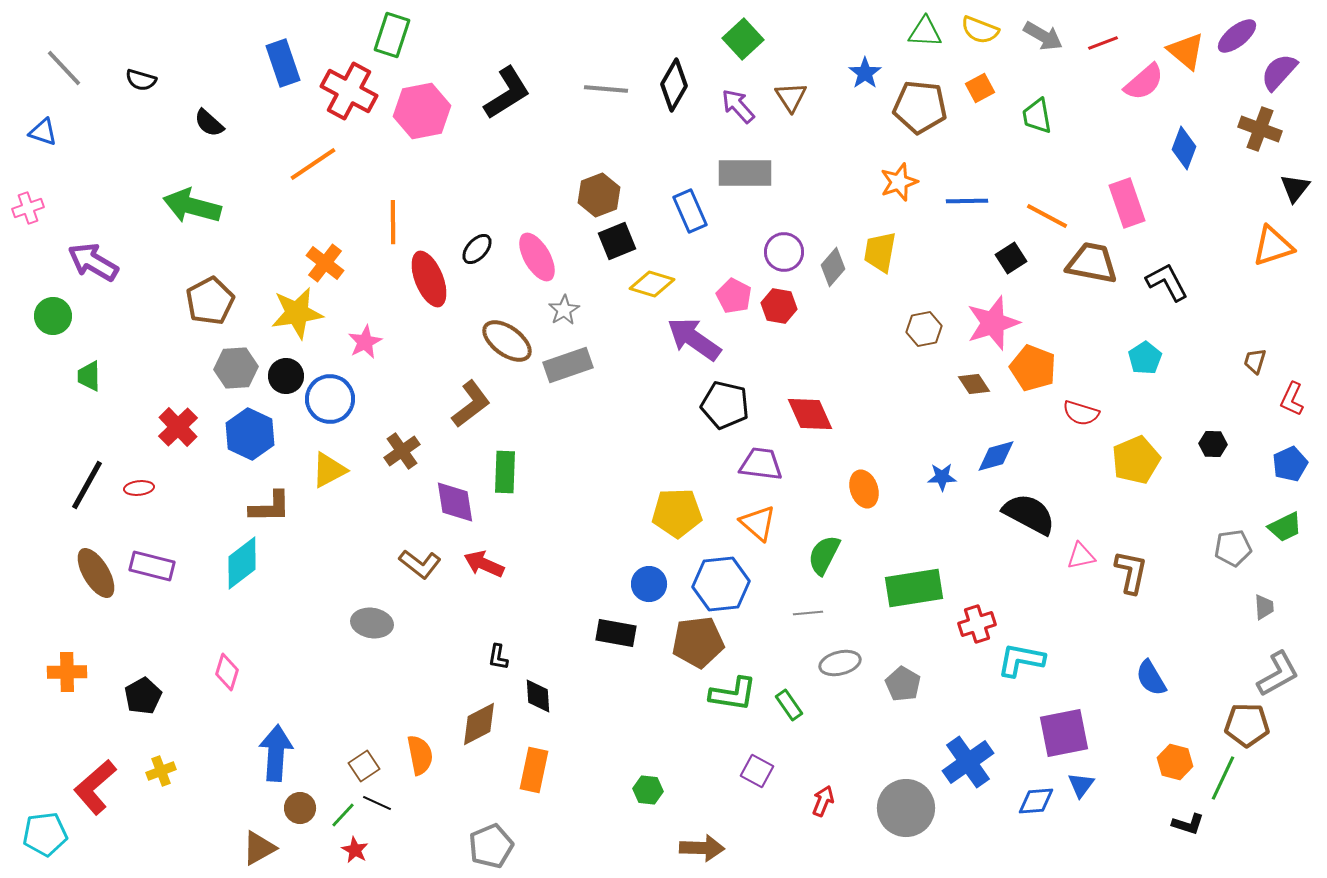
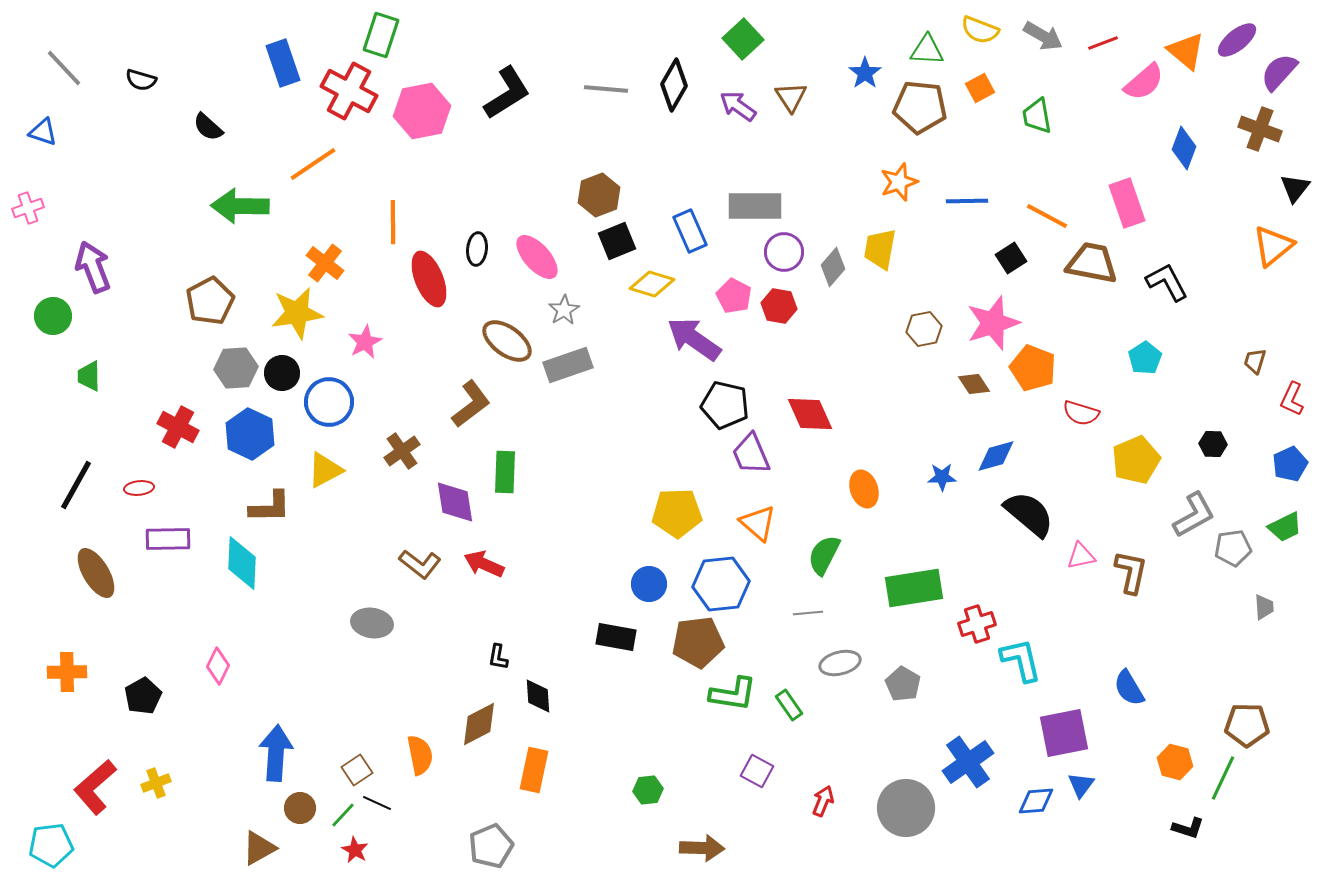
green triangle at (925, 32): moved 2 px right, 18 px down
green rectangle at (392, 35): moved 11 px left
purple ellipse at (1237, 36): moved 4 px down
purple arrow at (738, 106): rotated 12 degrees counterclockwise
black semicircle at (209, 123): moved 1 px left, 4 px down
gray rectangle at (745, 173): moved 10 px right, 33 px down
green arrow at (192, 206): moved 48 px right; rotated 14 degrees counterclockwise
blue rectangle at (690, 211): moved 20 px down
orange triangle at (1273, 246): rotated 21 degrees counterclockwise
black ellipse at (477, 249): rotated 36 degrees counterclockwise
yellow trapezoid at (880, 252): moved 3 px up
pink ellipse at (537, 257): rotated 12 degrees counterclockwise
purple arrow at (93, 262): moved 5 px down; rotated 39 degrees clockwise
black circle at (286, 376): moved 4 px left, 3 px up
blue circle at (330, 399): moved 1 px left, 3 px down
red cross at (178, 427): rotated 18 degrees counterclockwise
purple trapezoid at (761, 464): moved 10 px left, 10 px up; rotated 120 degrees counterclockwise
yellow triangle at (329, 470): moved 4 px left
black line at (87, 485): moved 11 px left
black semicircle at (1029, 514): rotated 12 degrees clockwise
cyan diamond at (242, 563): rotated 50 degrees counterclockwise
purple rectangle at (152, 566): moved 16 px right, 27 px up; rotated 15 degrees counterclockwise
black rectangle at (616, 633): moved 4 px down
cyan L-shape at (1021, 660): rotated 66 degrees clockwise
pink diamond at (227, 672): moved 9 px left, 6 px up; rotated 9 degrees clockwise
gray L-shape at (1278, 674): moved 84 px left, 159 px up
blue semicircle at (1151, 678): moved 22 px left, 10 px down
brown square at (364, 766): moved 7 px left, 4 px down
yellow cross at (161, 771): moved 5 px left, 12 px down
green hexagon at (648, 790): rotated 12 degrees counterclockwise
black L-shape at (1188, 824): moved 4 px down
cyan pentagon at (45, 834): moved 6 px right, 11 px down
